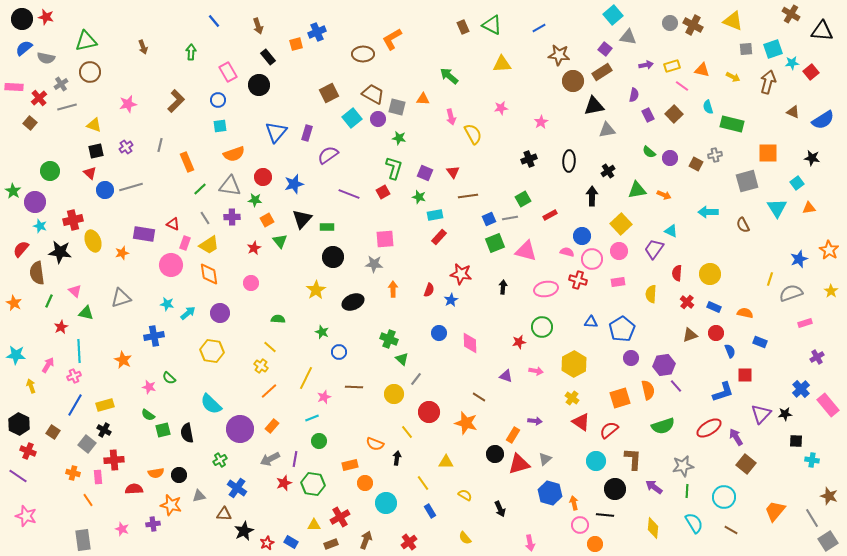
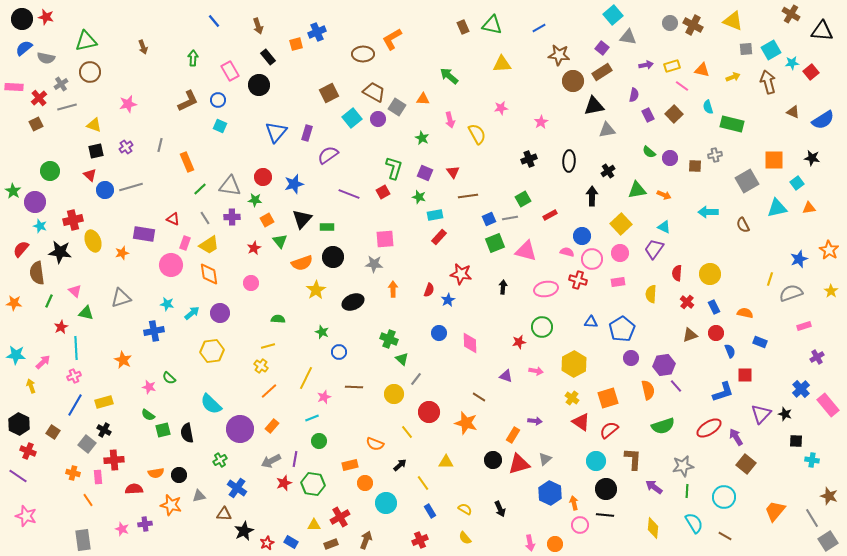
green triangle at (492, 25): rotated 15 degrees counterclockwise
purple square at (605, 49): moved 3 px left, 1 px up
cyan square at (773, 49): moved 2 px left, 1 px down; rotated 12 degrees counterclockwise
green arrow at (191, 52): moved 2 px right, 6 px down
pink rectangle at (228, 72): moved 2 px right, 1 px up
yellow arrow at (733, 77): rotated 48 degrees counterclockwise
brown arrow at (768, 82): rotated 30 degrees counterclockwise
brown trapezoid at (373, 94): moved 1 px right, 2 px up
brown L-shape at (176, 101): moved 12 px right; rotated 20 degrees clockwise
gray square at (397, 107): rotated 18 degrees clockwise
pink arrow at (451, 117): moved 1 px left, 3 px down
brown square at (30, 123): moved 6 px right, 1 px down; rotated 24 degrees clockwise
cyan square at (220, 126): rotated 32 degrees clockwise
yellow semicircle at (473, 134): moved 4 px right
green star at (399, 138): moved 23 px right; rotated 16 degrees clockwise
orange square at (768, 153): moved 6 px right, 7 px down
orange semicircle at (234, 154): moved 68 px right, 109 px down
brown square at (696, 164): moved 1 px left, 2 px down; rotated 24 degrees counterclockwise
red triangle at (90, 173): moved 2 px down
gray square at (747, 181): rotated 15 degrees counterclockwise
cyan triangle at (777, 208): rotated 50 degrees clockwise
red triangle at (173, 224): moved 5 px up
cyan triangle at (671, 231): moved 7 px left, 4 px up
pink circle at (619, 251): moved 1 px right, 2 px down
blue star at (451, 300): moved 3 px left
orange star at (14, 303): rotated 21 degrees counterclockwise
blue rectangle at (714, 307): rotated 40 degrees clockwise
cyan arrow at (188, 313): moved 4 px right
pink rectangle at (805, 323): moved 1 px left, 3 px down
blue cross at (154, 336): moved 5 px up
yellow line at (270, 347): moved 2 px left, 1 px up; rotated 56 degrees counterclockwise
cyan line at (79, 351): moved 3 px left, 3 px up
yellow hexagon at (212, 351): rotated 15 degrees counterclockwise
pink arrow at (48, 365): moved 5 px left, 3 px up; rotated 14 degrees clockwise
orange square at (620, 398): moved 12 px left
yellow rectangle at (105, 405): moved 1 px left, 3 px up
black star at (785, 414): rotated 24 degrees clockwise
black circle at (495, 454): moved 2 px left, 6 px down
black arrow at (397, 458): moved 3 px right, 7 px down; rotated 40 degrees clockwise
gray arrow at (270, 459): moved 1 px right, 2 px down
black circle at (615, 489): moved 9 px left
blue hexagon at (550, 493): rotated 10 degrees clockwise
yellow semicircle at (465, 495): moved 14 px down
purple cross at (153, 524): moved 8 px left
brown line at (731, 530): moved 6 px left, 6 px down
red cross at (409, 542): moved 11 px right, 2 px up; rotated 14 degrees clockwise
orange circle at (595, 544): moved 40 px left
